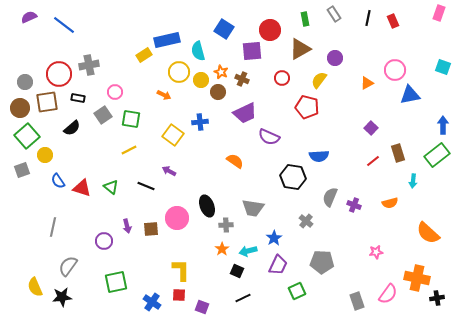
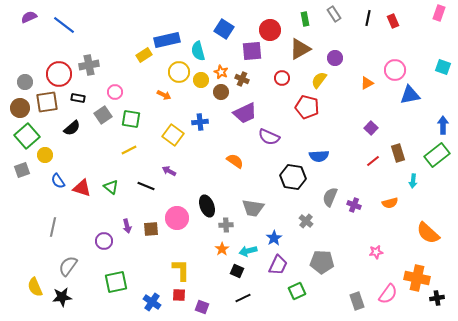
brown circle at (218, 92): moved 3 px right
